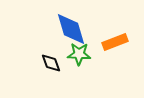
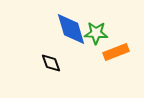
orange rectangle: moved 1 px right, 10 px down
green star: moved 17 px right, 21 px up
